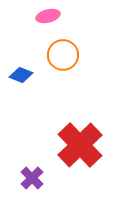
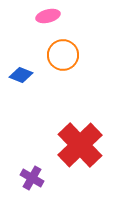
purple cross: rotated 15 degrees counterclockwise
